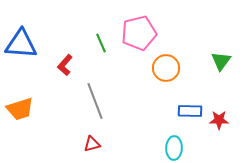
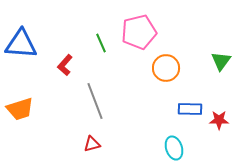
pink pentagon: moved 1 px up
blue rectangle: moved 2 px up
cyan ellipse: rotated 20 degrees counterclockwise
